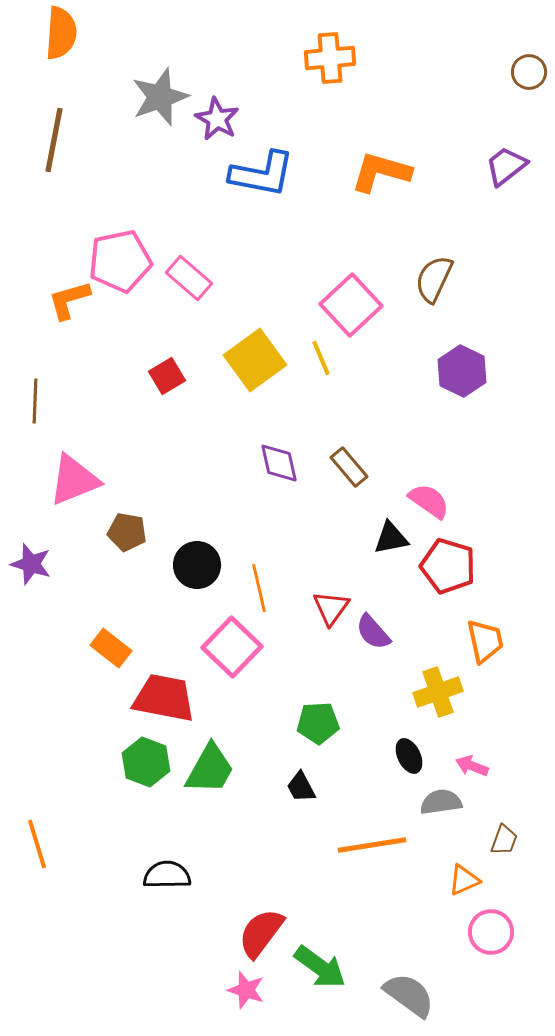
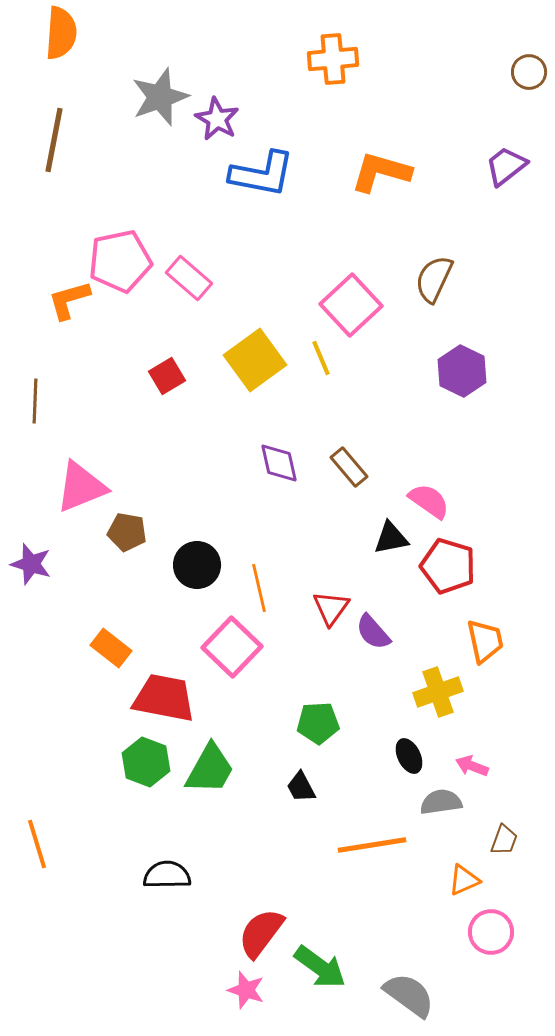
orange cross at (330, 58): moved 3 px right, 1 px down
pink triangle at (74, 480): moved 7 px right, 7 px down
